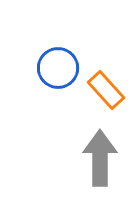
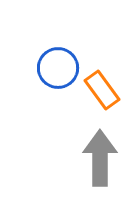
orange rectangle: moved 4 px left; rotated 6 degrees clockwise
